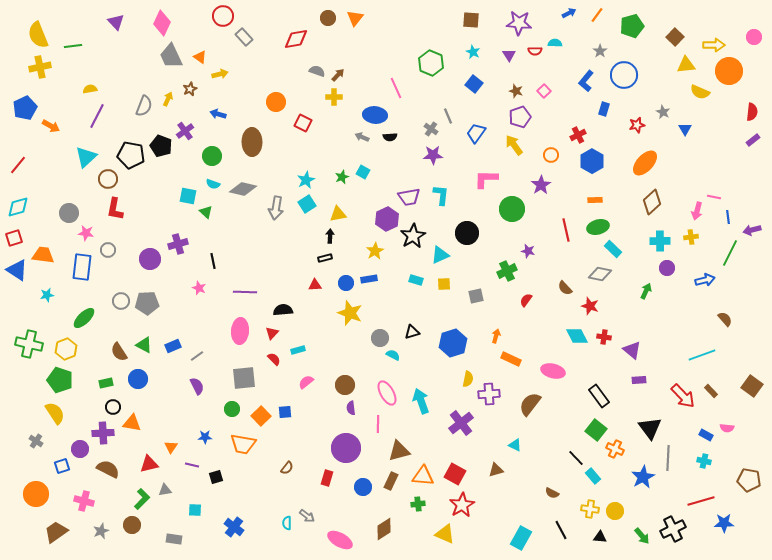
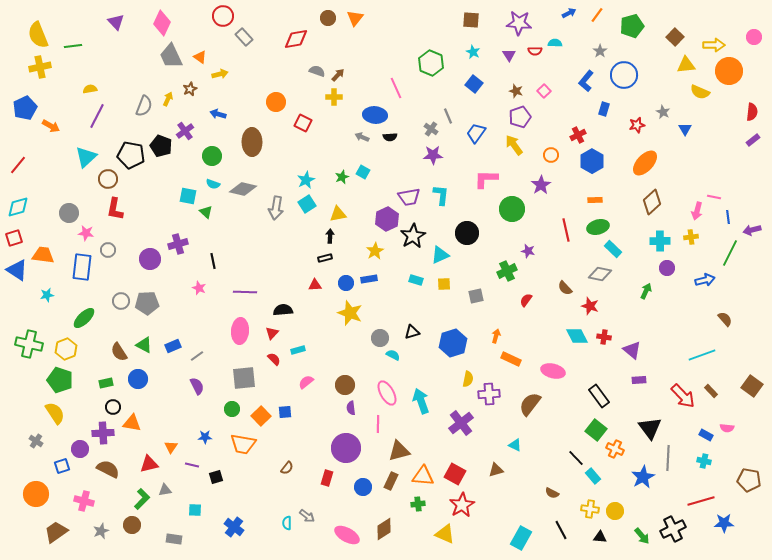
pink ellipse at (340, 540): moved 7 px right, 5 px up
